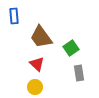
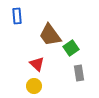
blue rectangle: moved 3 px right
brown trapezoid: moved 9 px right, 2 px up
yellow circle: moved 1 px left, 1 px up
